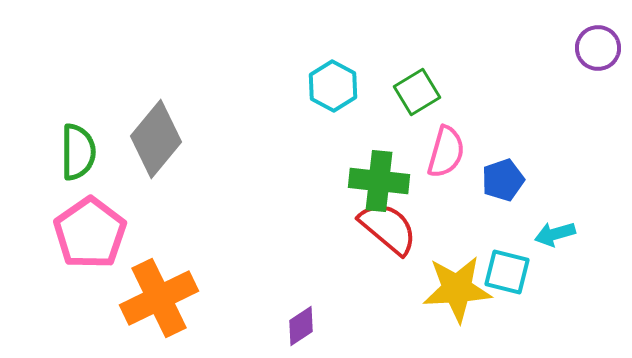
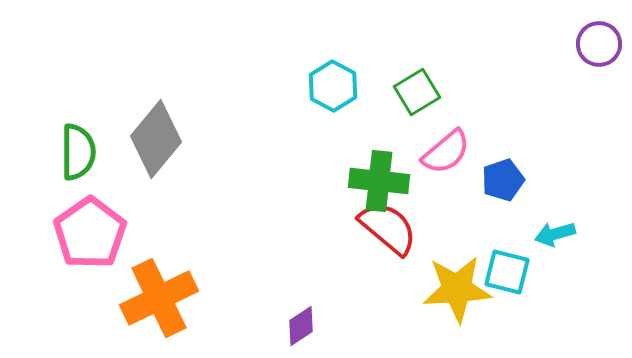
purple circle: moved 1 px right, 4 px up
pink semicircle: rotated 34 degrees clockwise
